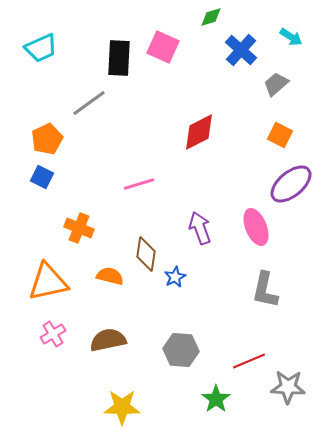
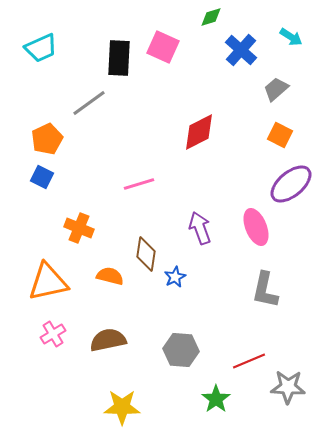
gray trapezoid: moved 5 px down
